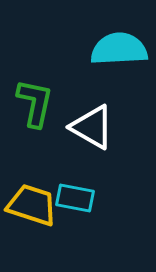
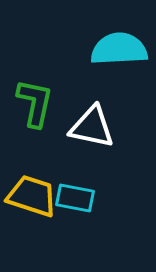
white triangle: rotated 18 degrees counterclockwise
yellow trapezoid: moved 9 px up
